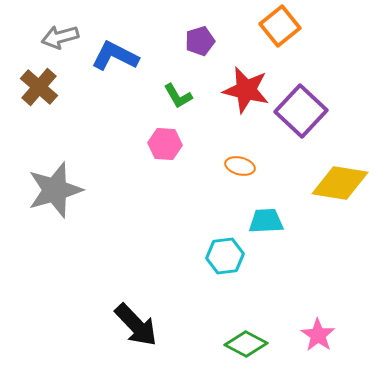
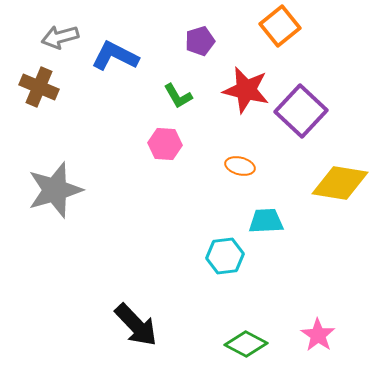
brown cross: rotated 18 degrees counterclockwise
